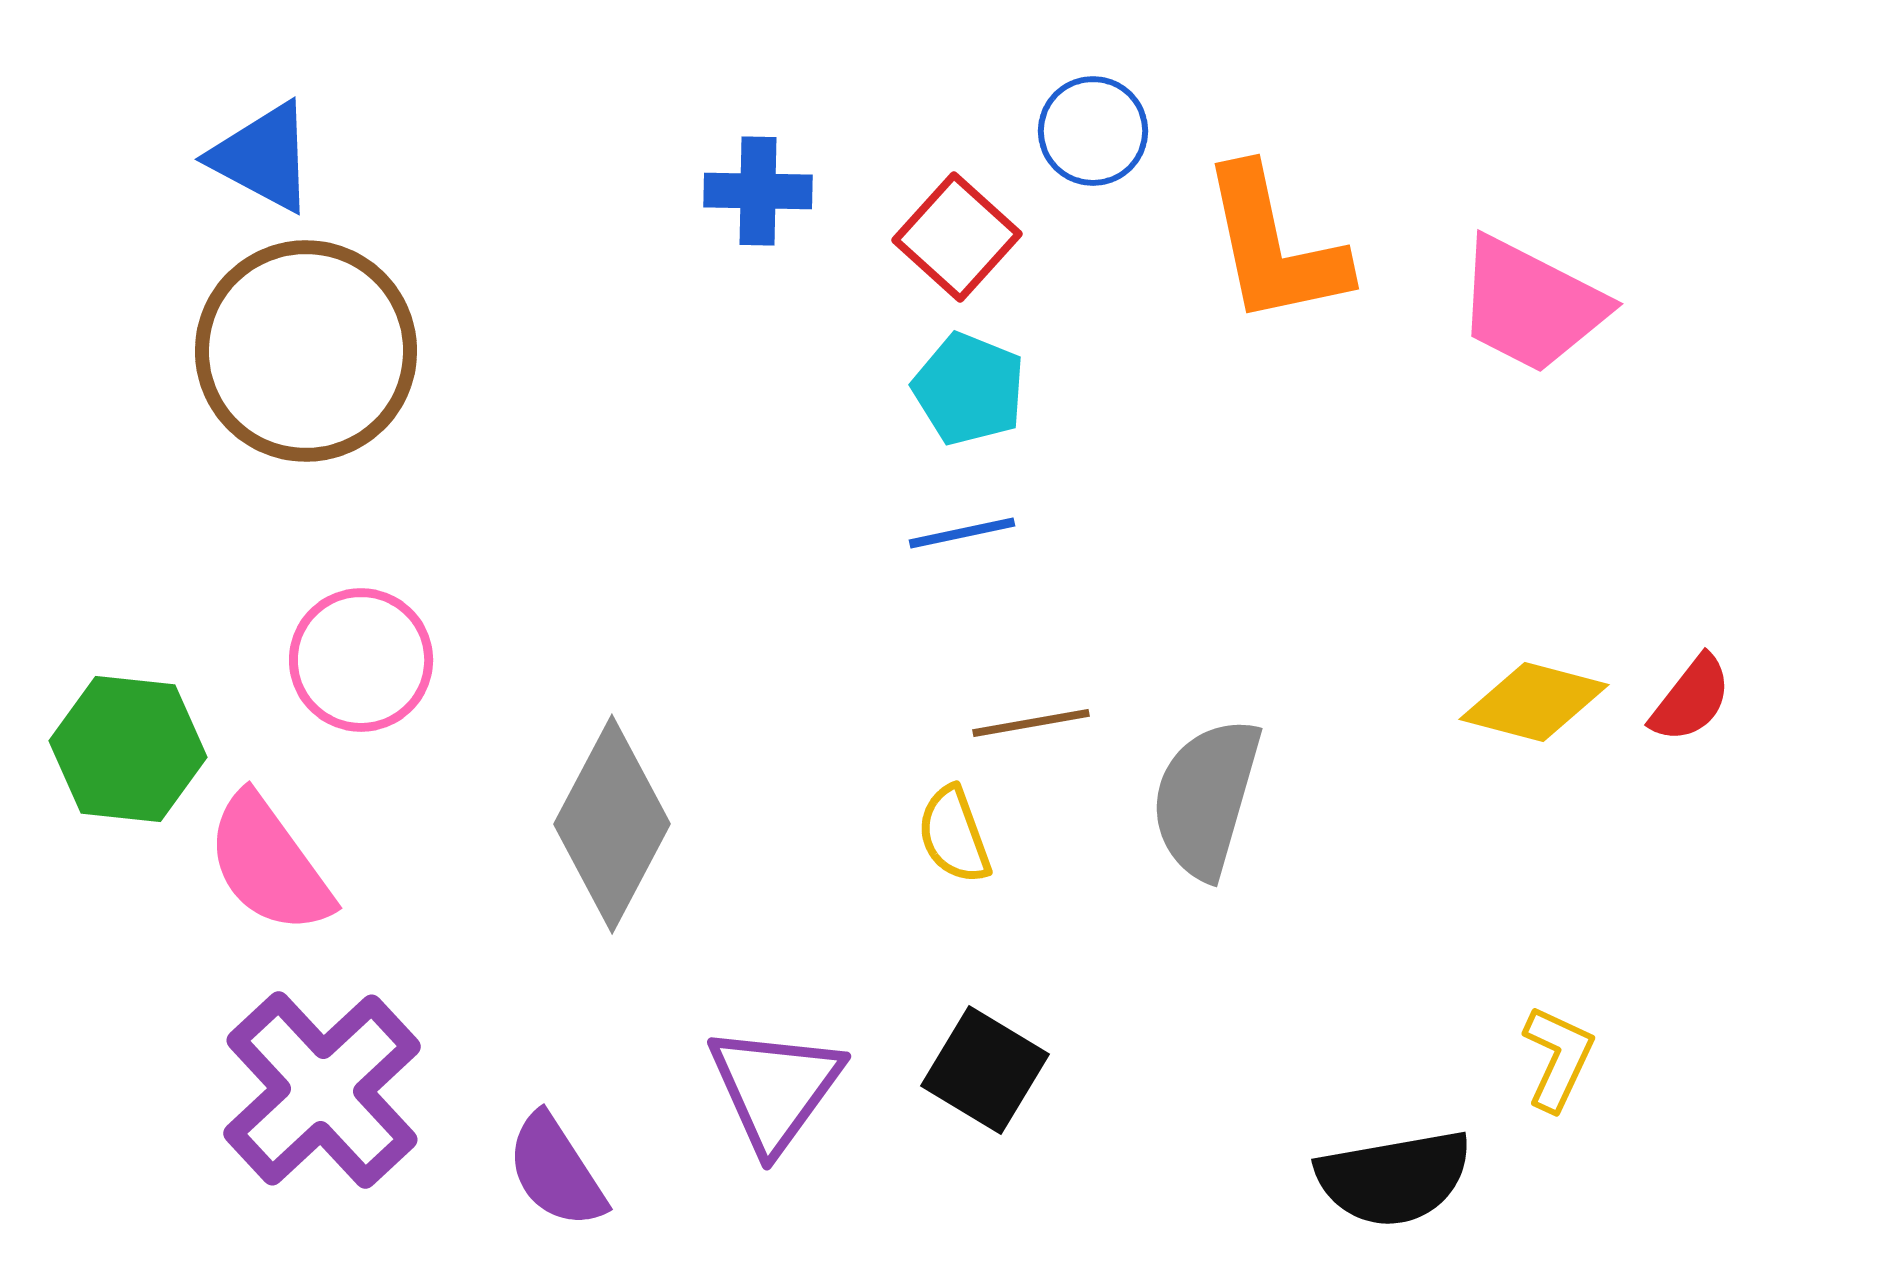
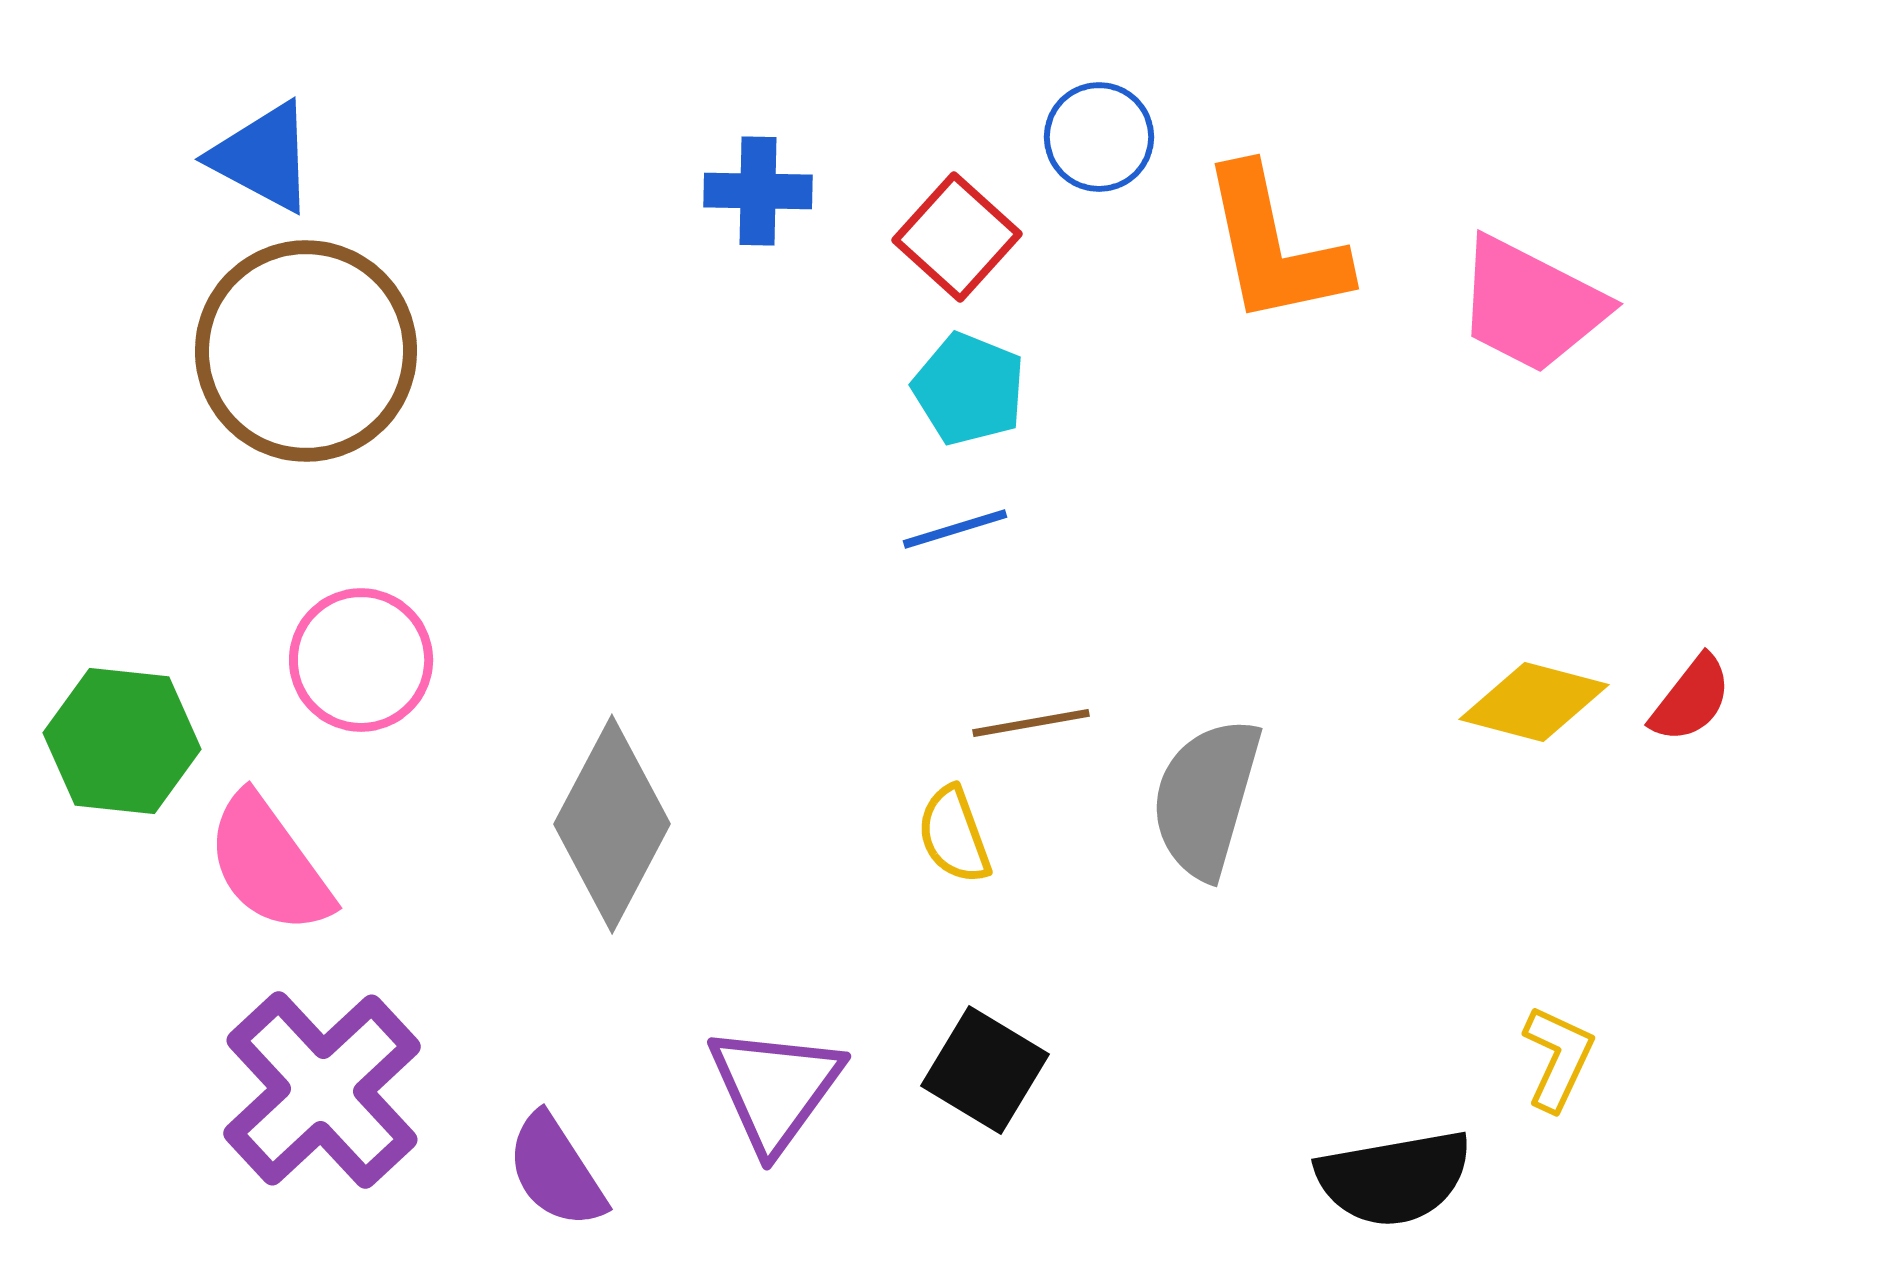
blue circle: moved 6 px right, 6 px down
blue line: moved 7 px left, 4 px up; rotated 5 degrees counterclockwise
green hexagon: moved 6 px left, 8 px up
